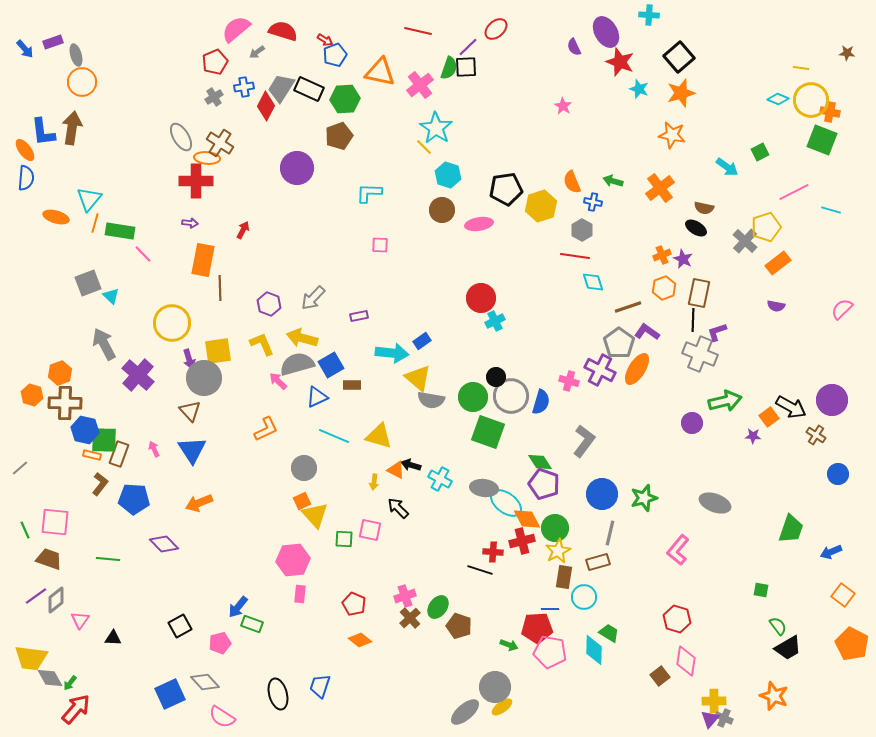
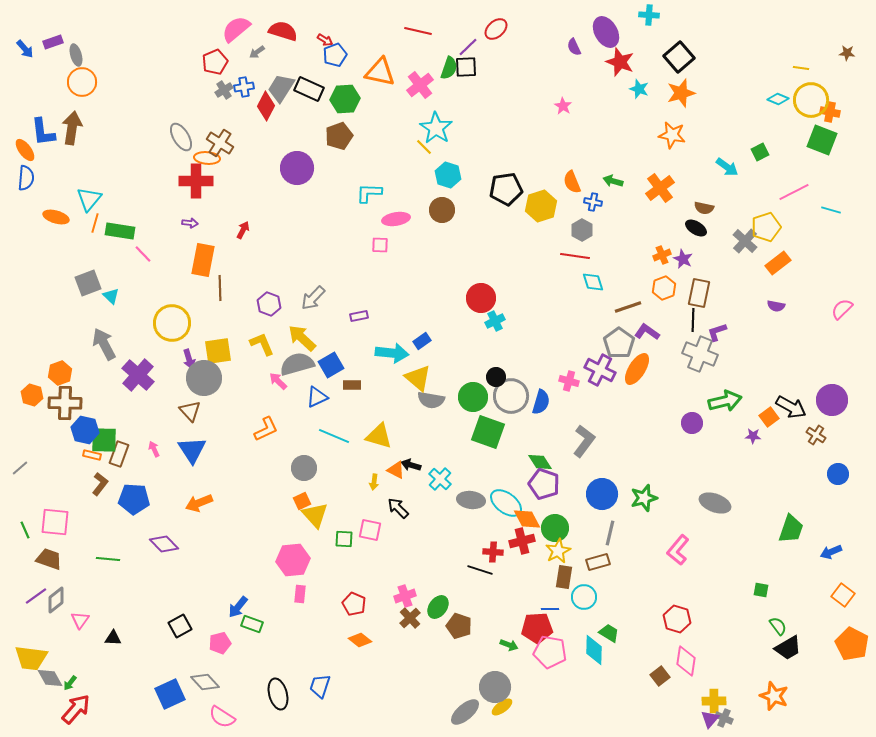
gray cross at (214, 97): moved 10 px right, 7 px up
pink ellipse at (479, 224): moved 83 px left, 5 px up
yellow arrow at (302, 338): rotated 28 degrees clockwise
cyan cross at (440, 479): rotated 15 degrees clockwise
gray ellipse at (484, 488): moved 13 px left, 12 px down
